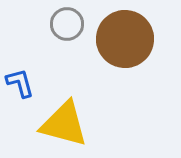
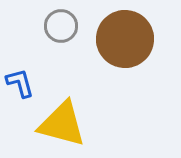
gray circle: moved 6 px left, 2 px down
yellow triangle: moved 2 px left
